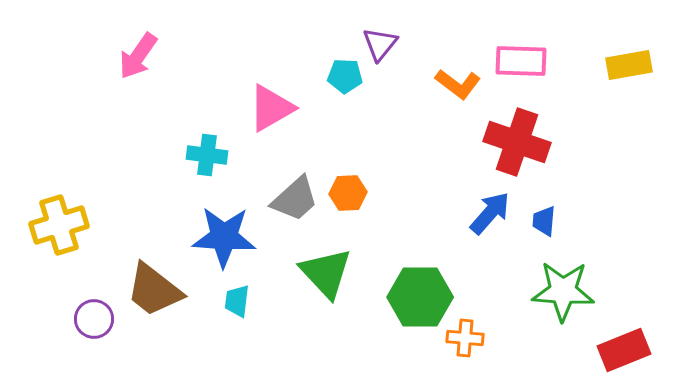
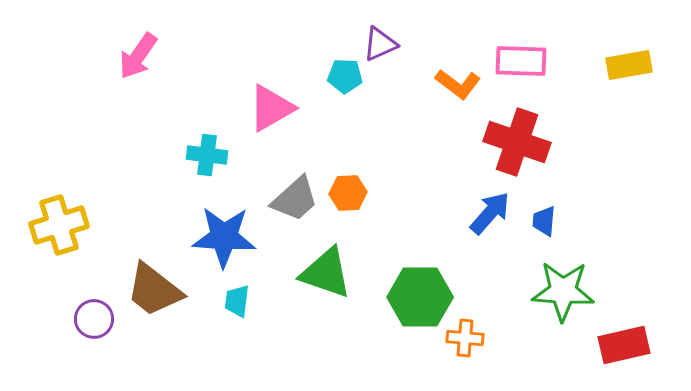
purple triangle: rotated 27 degrees clockwise
green triangle: rotated 28 degrees counterclockwise
red rectangle: moved 5 px up; rotated 9 degrees clockwise
